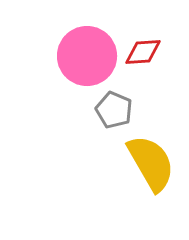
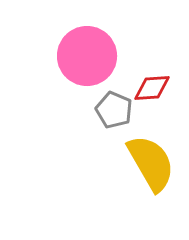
red diamond: moved 9 px right, 36 px down
